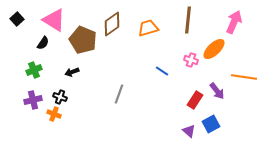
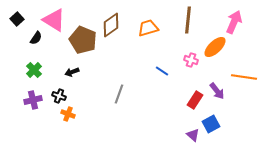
brown diamond: moved 1 px left, 1 px down
black semicircle: moved 7 px left, 5 px up
orange ellipse: moved 1 px right, 2 px up
green cross: rotated 21 degrees counterclockwise
black cross: moved 1 px left, 1 px up
orange cross: moved 14 px right
purple triangle: moved 4 px right, 4 px down
